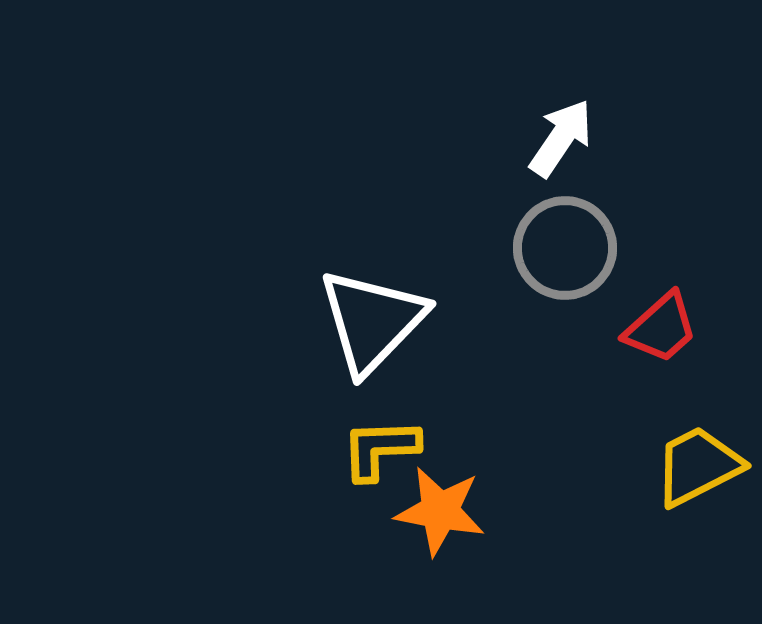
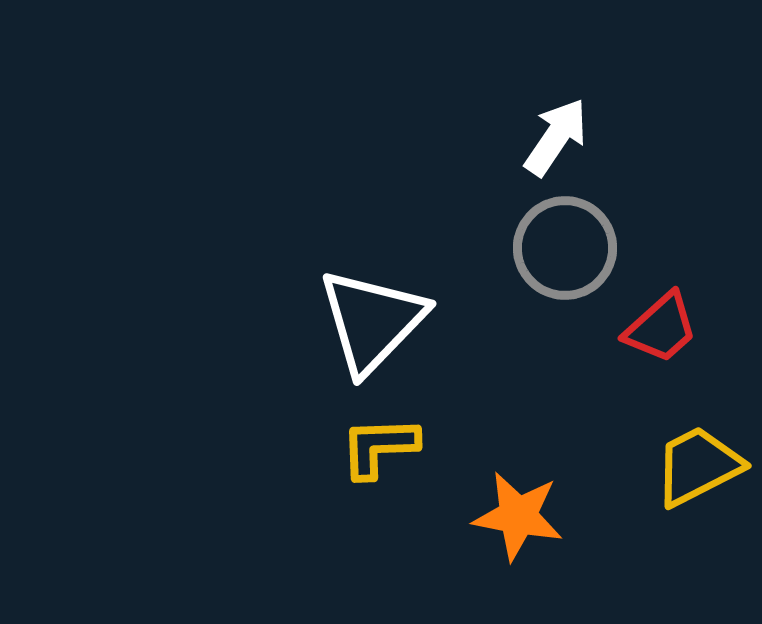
white arrow: moved 5 px left, 1 px up
yellow L-shape: moved 1 px left, 2 px up
orange star: moved 78 px right, 5 px down
